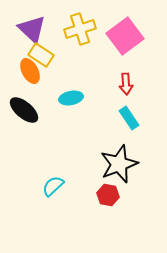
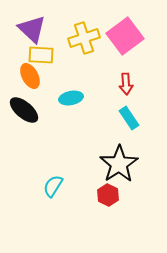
yellow cross: moved 4 px right, 9 px down
yellow rectangle: rotated 30 degrees counterclockwise
orange ellipse: moved 5 px down
black star: rotated 12 degrees counterclockwise
cyan semicircle: rotated 15 degrees counterclockwise
red hexagon: rotated 15 degrees clockwise
